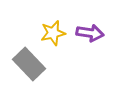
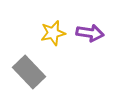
gray rectangle: moved 8 px down
